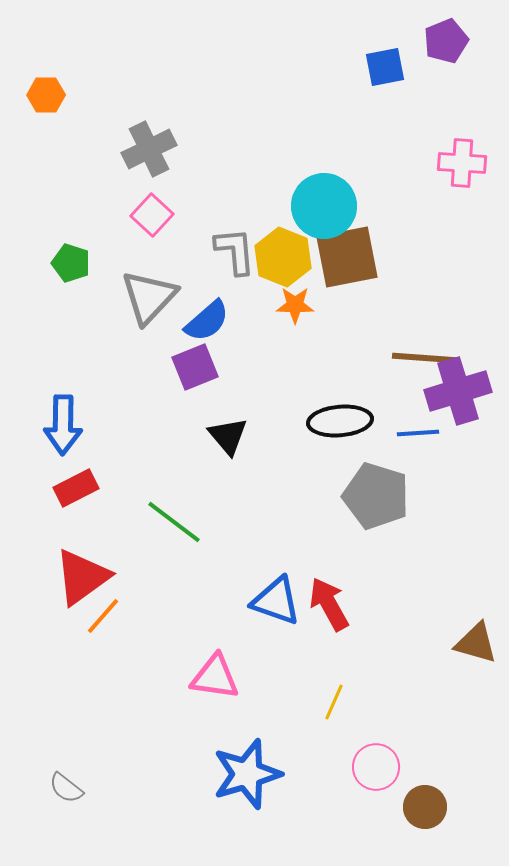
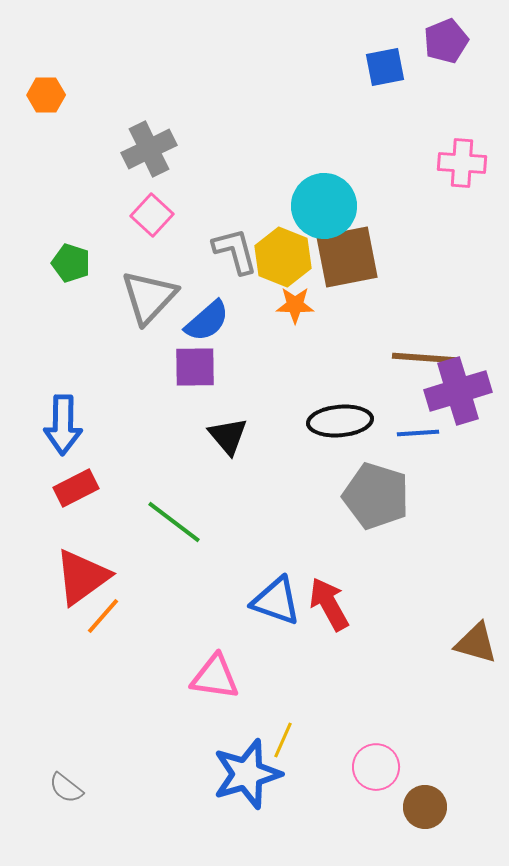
gray L-shape: rotated 10 degrees counterclockwise
purple square: rotated 21 degrees clockwise
yellow line: moved 51 px left, 38 px down
